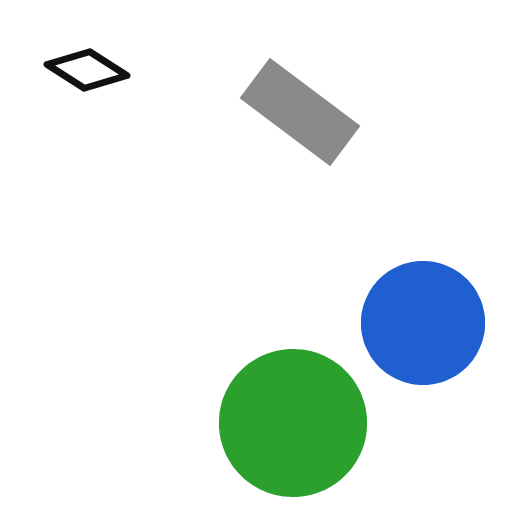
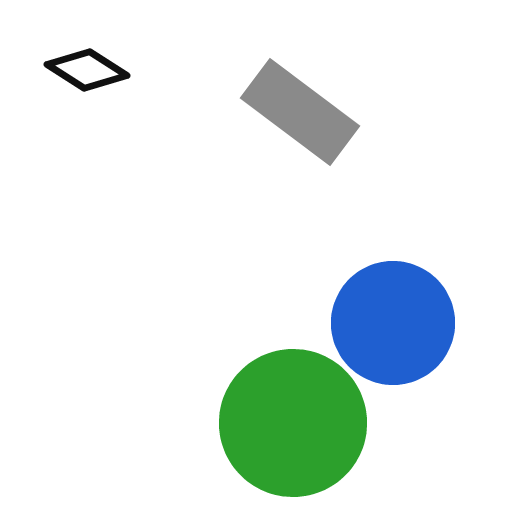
blue circle: moved 30 px left
